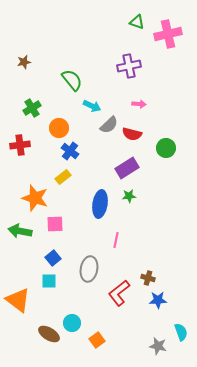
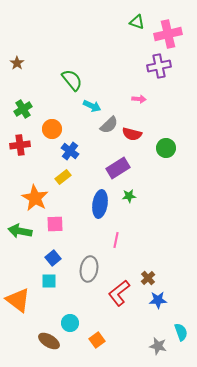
brown star: moved 7 px left, 1 px down; rotated 24 degrees counterclockwise
purple cross: moved 30 px right
pink arrow: moved 5 px up
green cross: moved 9 px left, 1 px down
orange circle: moved 7 px left, 1 px down
purple rectangle: moved 9 px left
orange star: rotated 12 degrees clockwise
brown cross: rotated 32 degrees clockwise
cyan circle: moved 2 px left
brown ellipse: moved 7 px down
